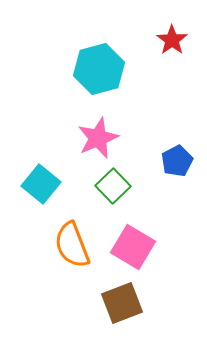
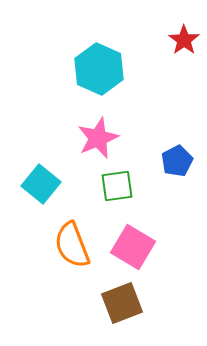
red star: moved 12 px right
cyan hexagon: rotated 21 degrees counterclockwise
green square: moved 4 px right; rotated 36 degrees clockwise
